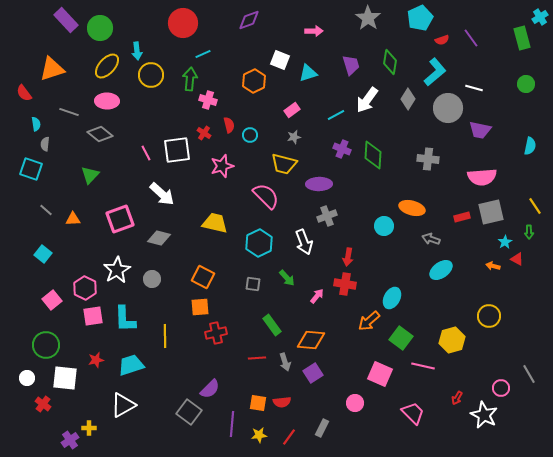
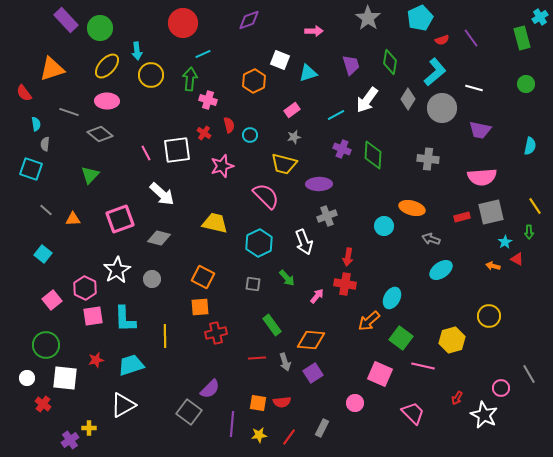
gray circle at (448, 108): moved 6 px left
